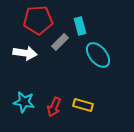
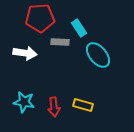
red pentagon: moved 2 px right, 2 px up
cyan rectangle: moved 1 px left, 2 px down; rotated 18 degrees counterclockwise
gray rectangle: rotated 48 degrees clockwise
red arrow: rotated 30 degrees counterclockwise
